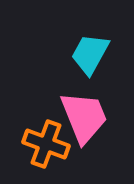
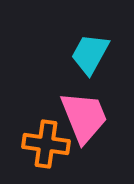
orange cross: rotated 12 degrees counterclockwise
